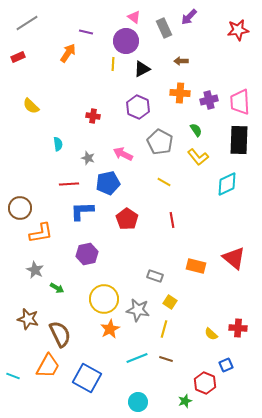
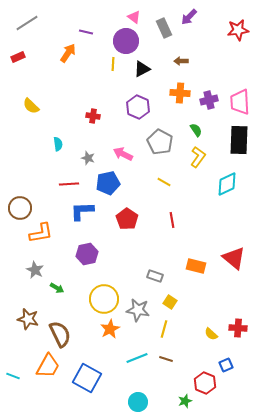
yellow L-shape at (198, 157): rotated 105 degrees counterclockwise
